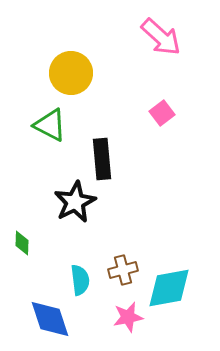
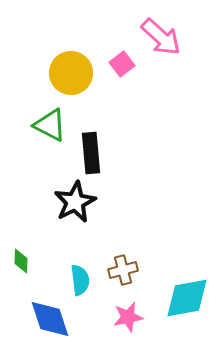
pink square: moved 40 px left, 49 px up
black rectangle: moved 11 px left, 6 px up
green diamond: moved 1 px left, 18 px down
cyan diamond: moved 18 px right, 10 px down
